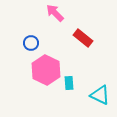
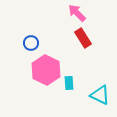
pink arrow: moved 22 px right
red rectangle: rotated 18 degrees clockwise
